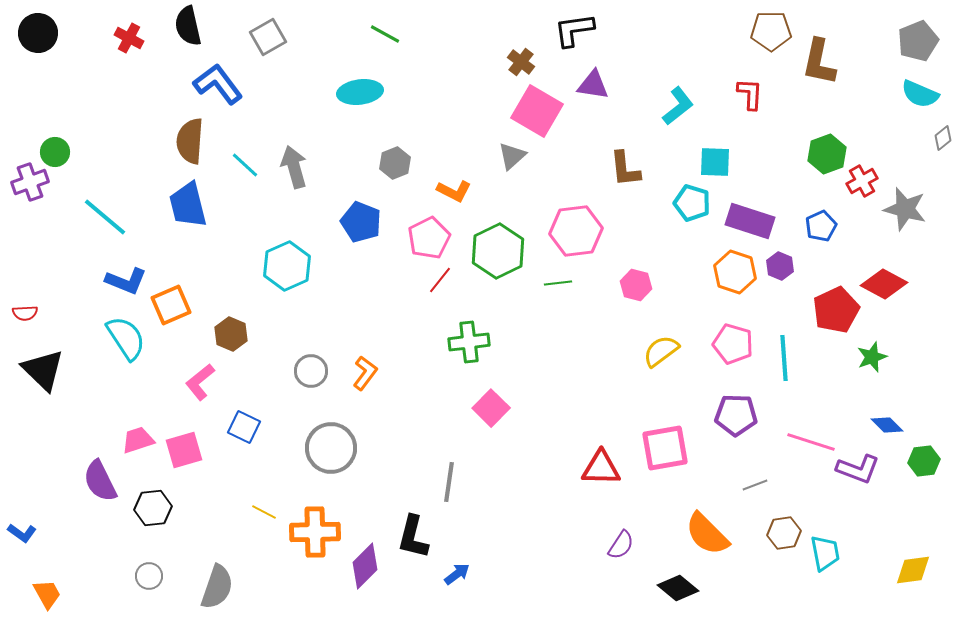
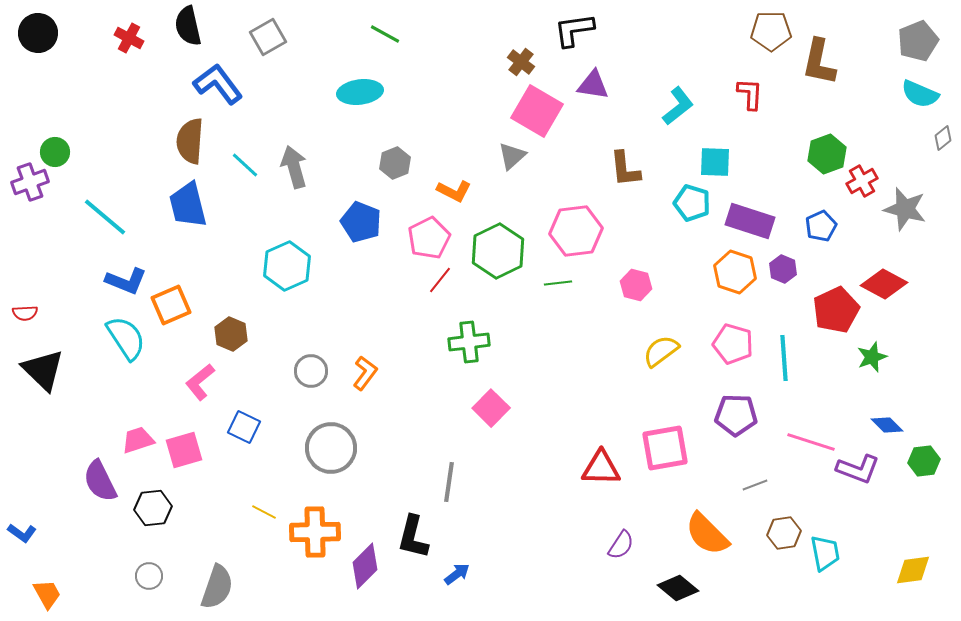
purple hexagon at (780, 266): moved 3 px right, 3 px down
